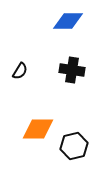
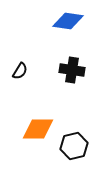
blue diamond: rotated 8 degrees clockwise
